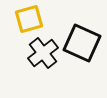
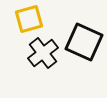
black square: moved 2 px right, 1 px up
